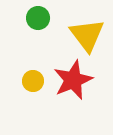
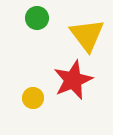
green circle: moved 1 px left
yellow circle: moved 17 px down
